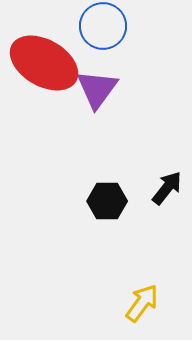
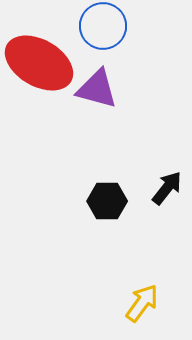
red ellipse: moved 5 px left
purple triangle: rotated 51 degrees counterclockwise
